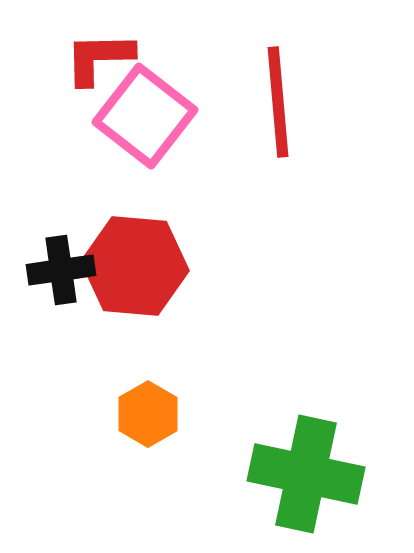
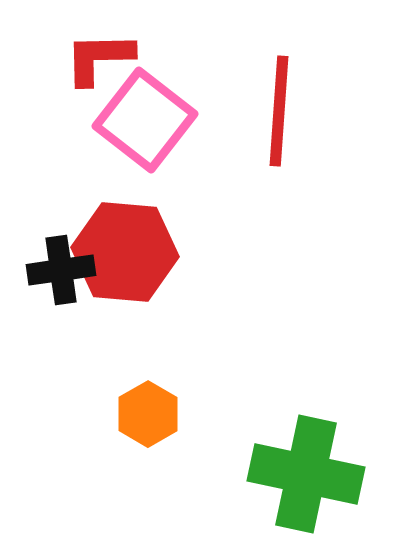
red line: moved 1 px right, 9 px down; rotated 9 degrees clockwise
pink square: moved 4 px down
red hexagon: moved 10 px left, 14 px up
